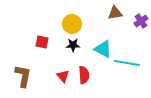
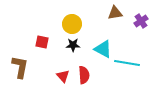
brown L-shape: moved 3 px left, 9 px up
